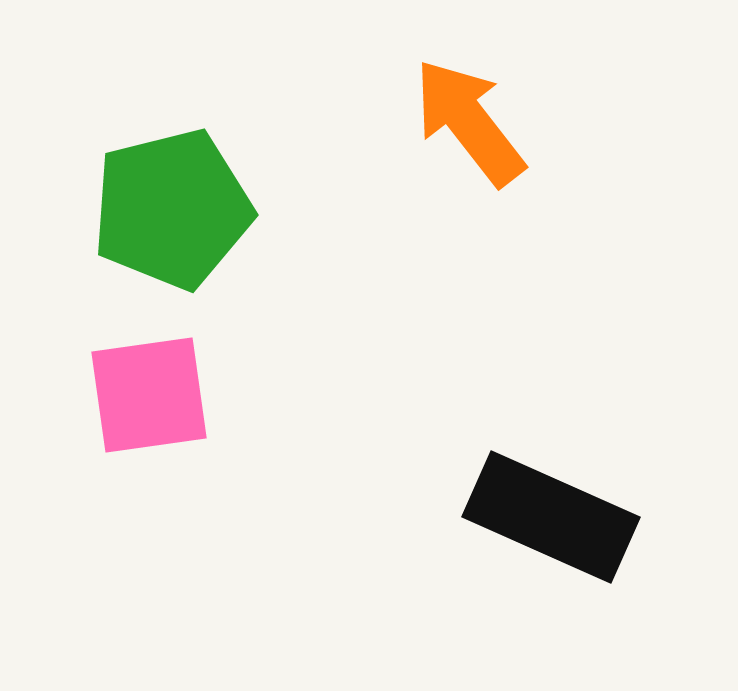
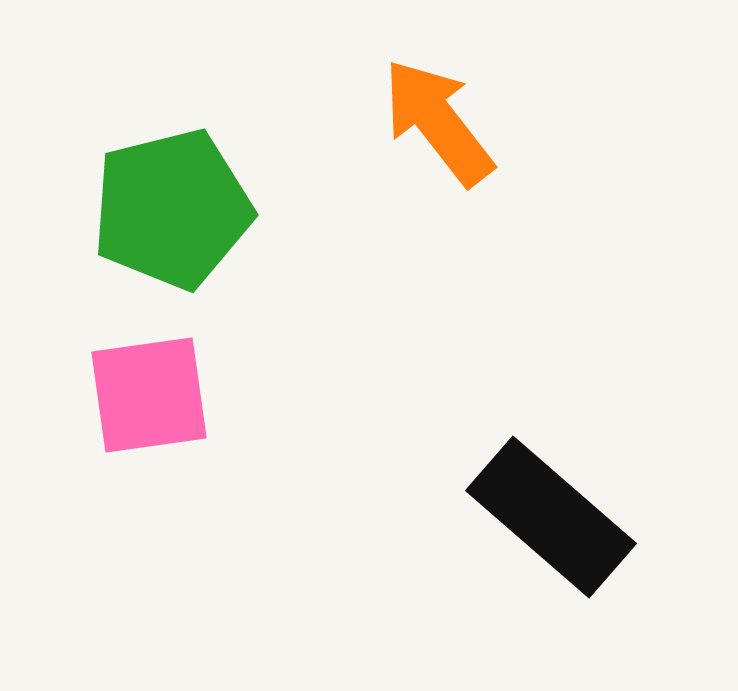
orange arrow: moved 31 px left
black rectangle: rotated 17 degrees clockwise
